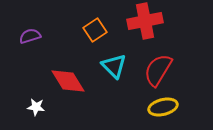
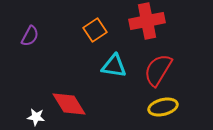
red cross: moved 2 px right
purple semicircle: rotated 135 degrees clockwise
cyan triangle: rotated 36 degrees counterclockwise
red diamond: moved 1 px right, 23 px down
white star: moved 10 px down
